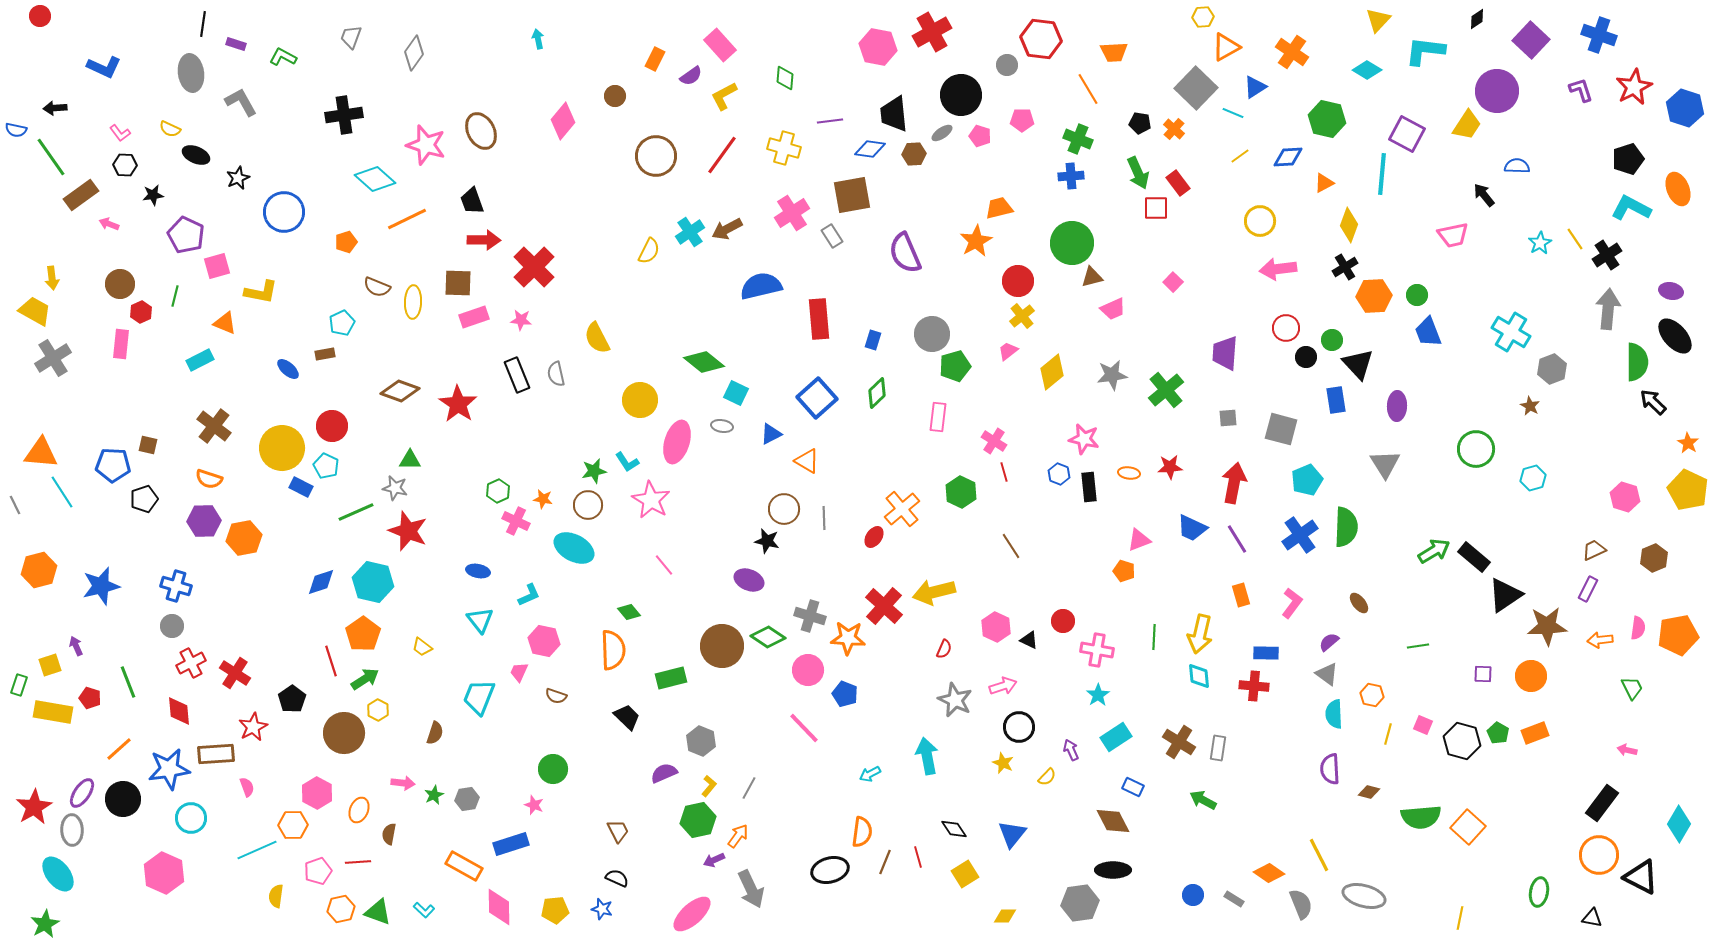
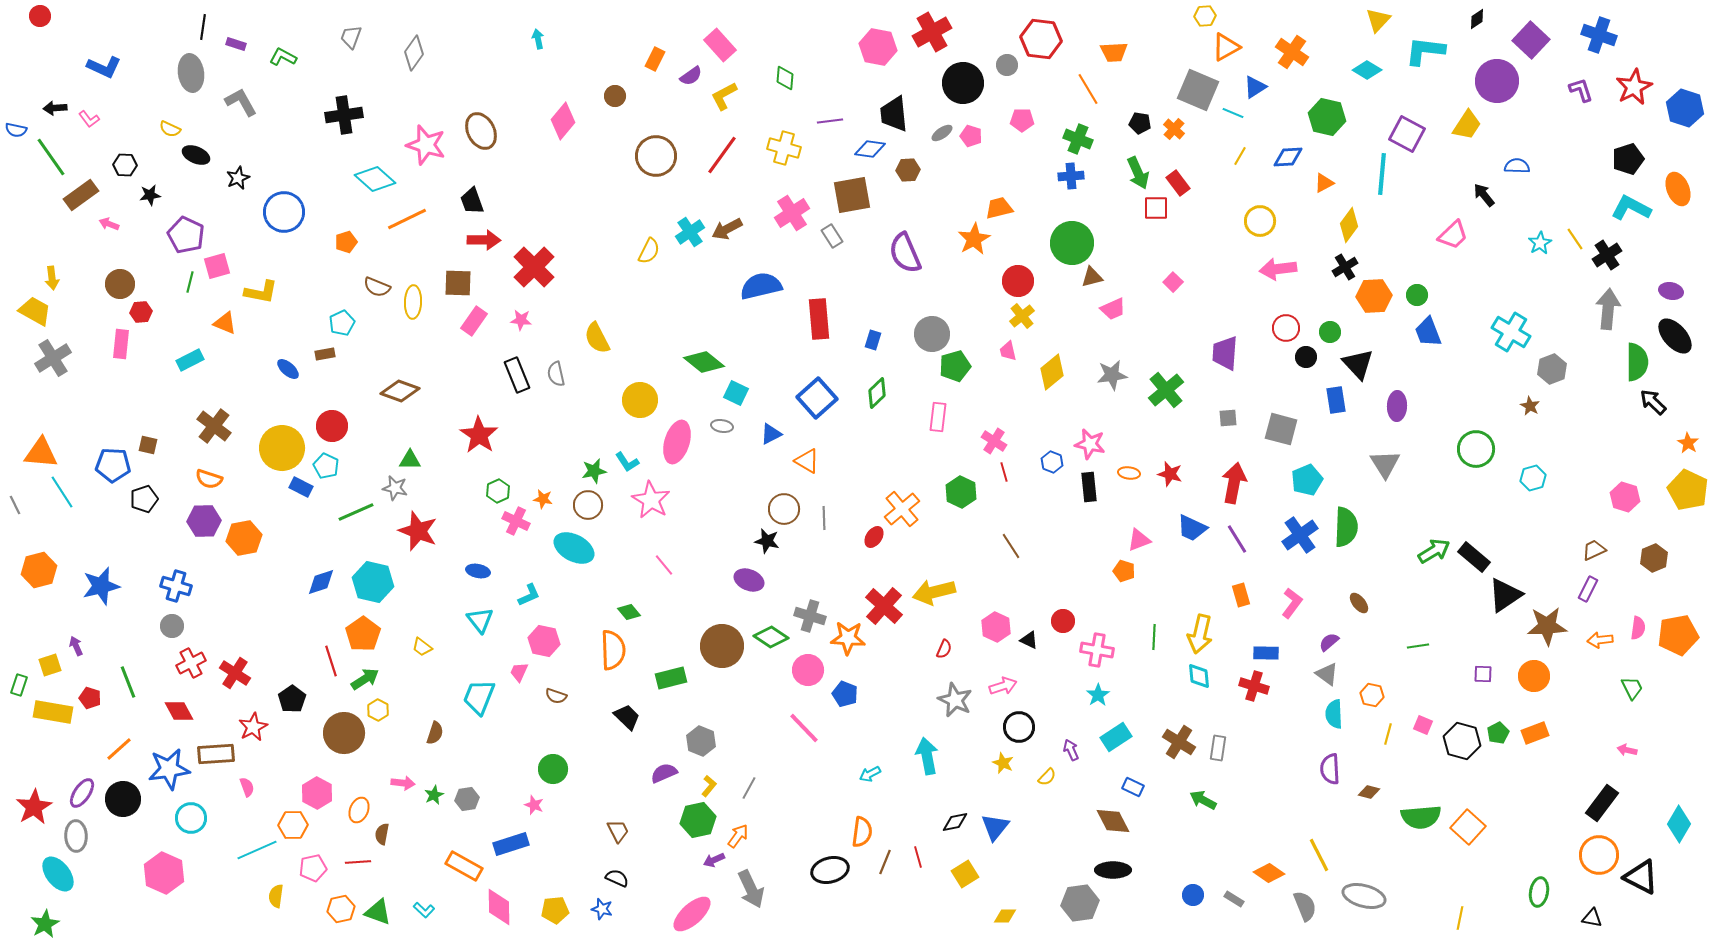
yellow hexagon at (1203, 17): moved 2 px right, 1 px up
black line at (203, 24): moved 3 px down
gray square at (1196, 88): moved 2 px right, 2 px down; rotated 21 degrees counterclockwise
purple circle at (1497, 91): moved 10 px up
black circle at (961, 95): moved 2 px right, 12 px up
green hexagon at (1327, 119): moved 2 px up
pink L-shape at (120, 133): moved 31 px left, 14 px up
pink pentagon at (980, 136): moved 9 px left
brown hexagon at (914, 154): moved 6 px left, 16 px down
yellow line at (1240, 156): rotated 24 degrees counterclockwise
black star at (153, 195): moved 3 px left
yellow diamond at (1349, 225): rotated 16 degrees clockwise
pink trapezoid at (1453, 235): rotated 32 degrees counterclockwise
orange star at (976, 241): moved 2 px left, 2 px up
green line at (175, 296): moved 15 px right, 14 px up
red hexagon at (141, 312): rotated 20 degrees clockwise
pink rectangle at (474, 317): moved 4 px down; rotated 36 degrees counterclockwise
green circle at (1332, 340): moved 2 px left, 8 px up
pink trapezoid at (1008, 351): rotated 65 degrees counterclockwise
cyan rectangle at (200, 360): moved 10 px left
red star at (458, 404): moved 21 px right, 31 px down
pink star at (1084, 439): moved 6 px right, 5 px down
red star at (1170, 467): moved 7 px down; rotated 20 degrees clockwise
blue hexagon at (1059, 474): moved 7 px left, 12 px up
red star at (408, 531): moved 10 px right
green diamond at (768, 637): moved 3 px right
orange circle at (1531, 676): moved 3 px right
red cross at (1254, 686): rotated 12 degrees clockwise
red diamond at (179, 711): rotated 24 degrees counterclockwise
green pentagon at (1498, 733): rotated 15 degrees clockwise
black diamond at (954, 829): moved 1 px right, 7 px up; rotated 68 degrees counterclockwise
gray ellipse at (72, 830): moved 4 px right, 6 px down
brown semicircle at (389, 834): moved 7 px left
blue triangle at (1012, 834): moved 17 px left, 7 px up
pink pentagon at (318, 871): moved 5 px left, 3 px up; rotated 8 degrees clockwise
gray semicircle at (1301, 904): moved 4 px right, 2 px down
